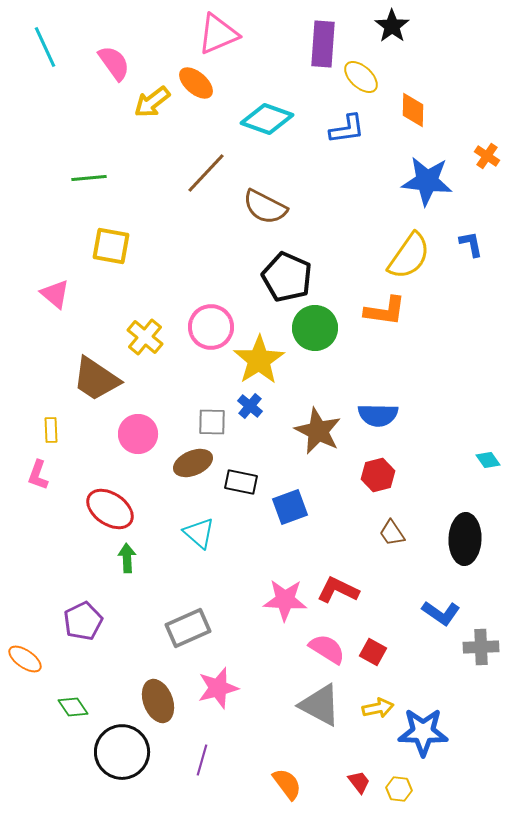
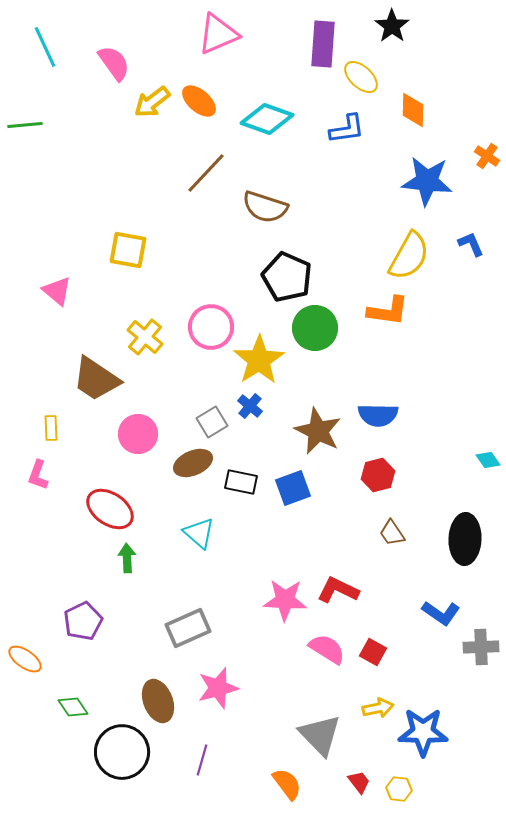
orange ellipse at (196, 83): moved 3 px right, 18 px down
green line at (89, 178): moved 64 px left, 53 px up
brown semicircle at (265, 207): rotated 9 degrees counterclockwise
blue L-shape at (471, 244): rotated 12 degrees counterclockwise
yellow square at (111, 246): moved 17 px right, 4 px down
yellow semicircle at (409, 256): rotated 6 degrees counterclockwise
pink triangle at (55, 294): moved 2 px right, 3 px up
orange L-shape at (385, 311): moved 3 px right
gray square at (212, 422): rotated 32 degrees counterclockwise
yellow rectangle at (51, 430): moved 2 px up
blue square at (290, 507): moved 3 px right, 19 px up
gray triangle at (320, 705): moved 30 px down; rotated 18 degrees clockwise
